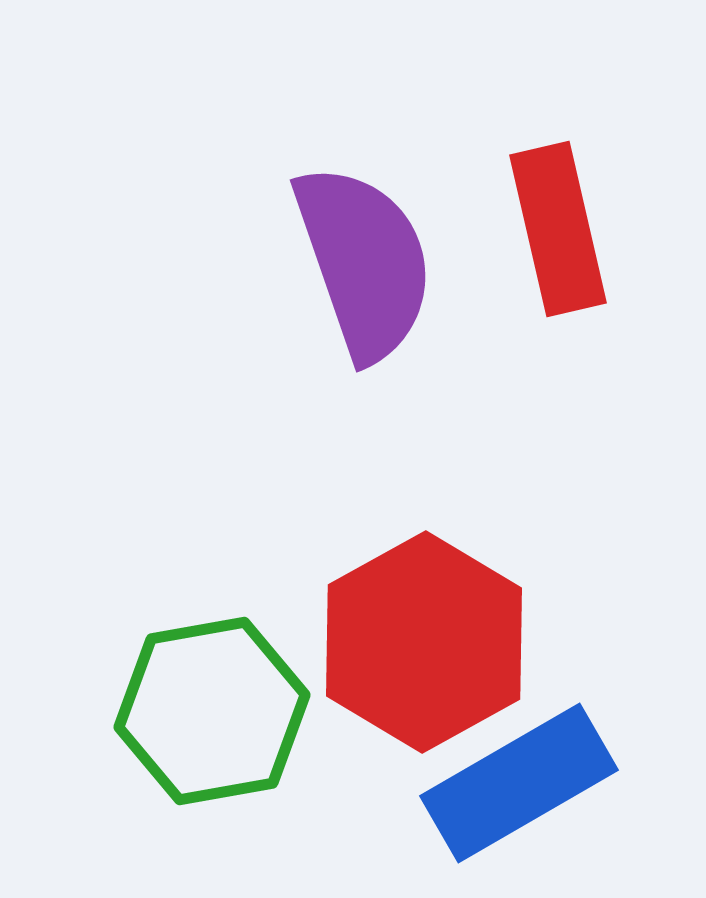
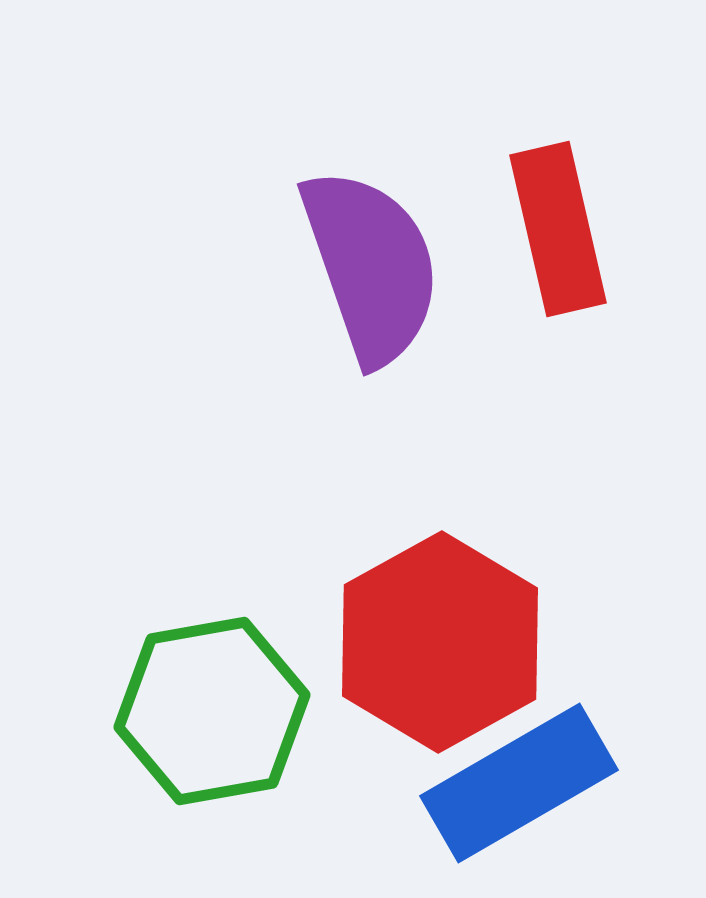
purple semicircle: moved 7 px right, 4 px down
red hexagon: moved 16 px right
